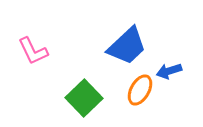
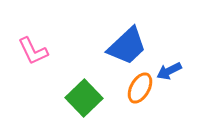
blue arrow: rotated 10 degrees counterclockwise
orange ellipse: moved 2 px up
